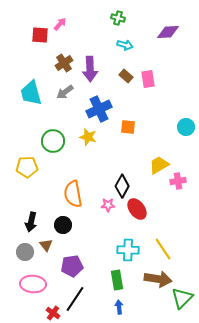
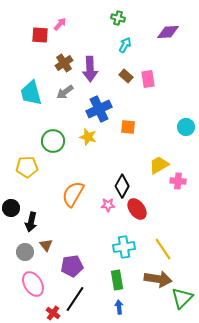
cyan arrow: rotated 77 degrees counterclockwise
pink cross: rotated 14 degrees clockwise
orange semicircle: rotated 40 degrees clockwise
black circle: moved 52 px left, 17 px up
cyan cross: moved 4 px left, 3 px up; rotated 10 degrees counterclockwise
pink ellipse: rotated 55 degrees clockwise
